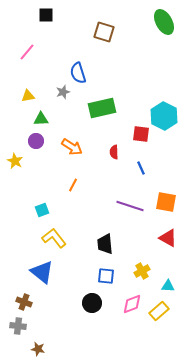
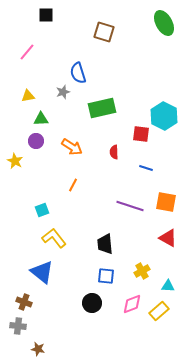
green ellipse: moved 1 px down
blue line: moved 5 px right; rotated 48 degrees counterclockwise
